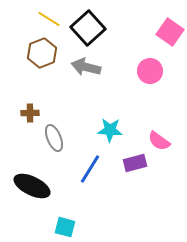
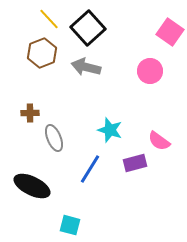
yellow line: rotated 15 degrees clockwise
cyan star: rotated 15 degrees clockwise
cyan square: moved 5 px right, 2 px up
